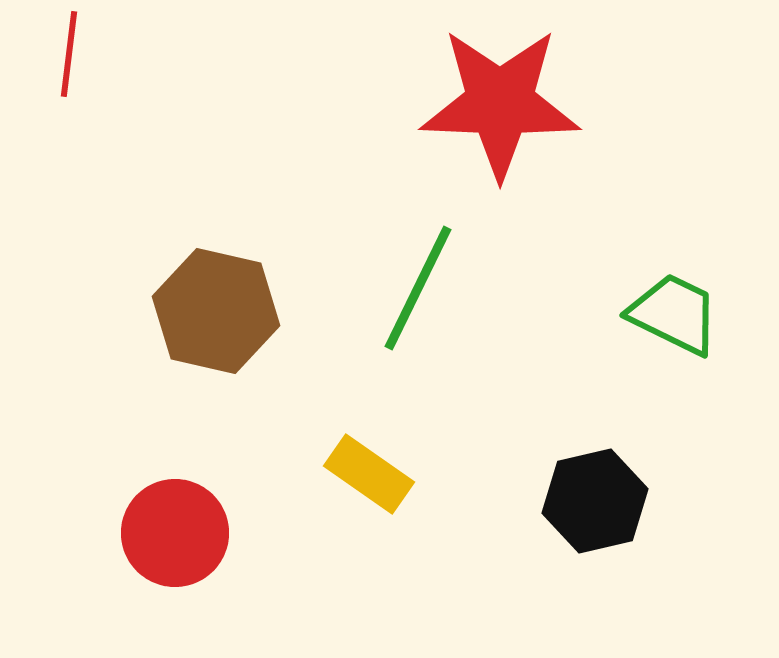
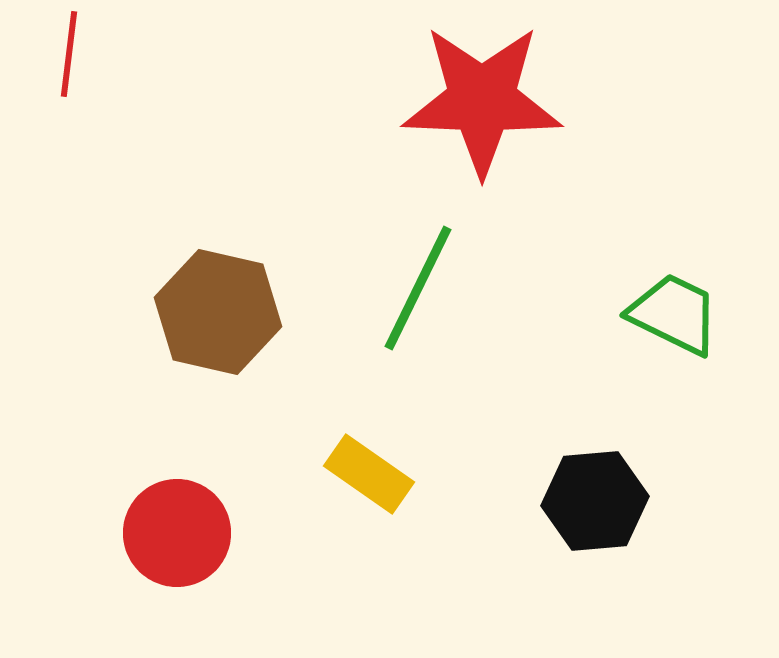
red star: moved 18 px left, 3 px up
brown hexagon: moved 2 px right, 1 px down
black hexagon: rotated 8 degrees clockwise
red circle: moved 2 px right
